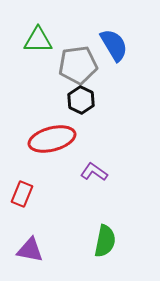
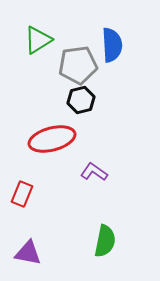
green triangle: rotated 32 degrees counterclockwise
blue semicircle: moved 2 px left; rotated 28 degrees clockwise
black hexagon: rotated 20 degrees clockwise
purple triangle: moved 2 px left, 3 px down
